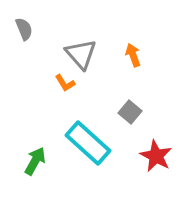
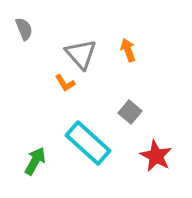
orange arrow: moved 5 px left, 5 px up
